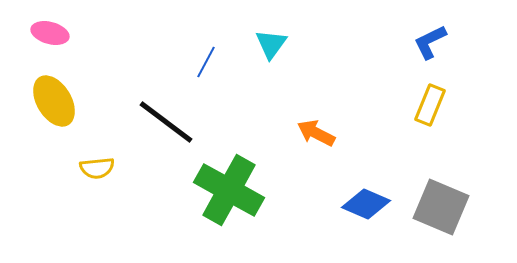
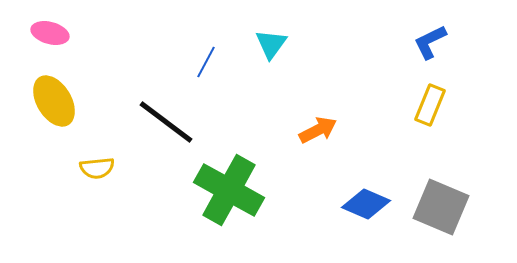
orange arrow: moved 2 px right, 3 px up; rotated 126 degrees clockwise
